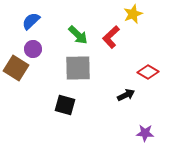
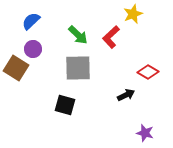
purple star: rotated 12 degrees clockwise
